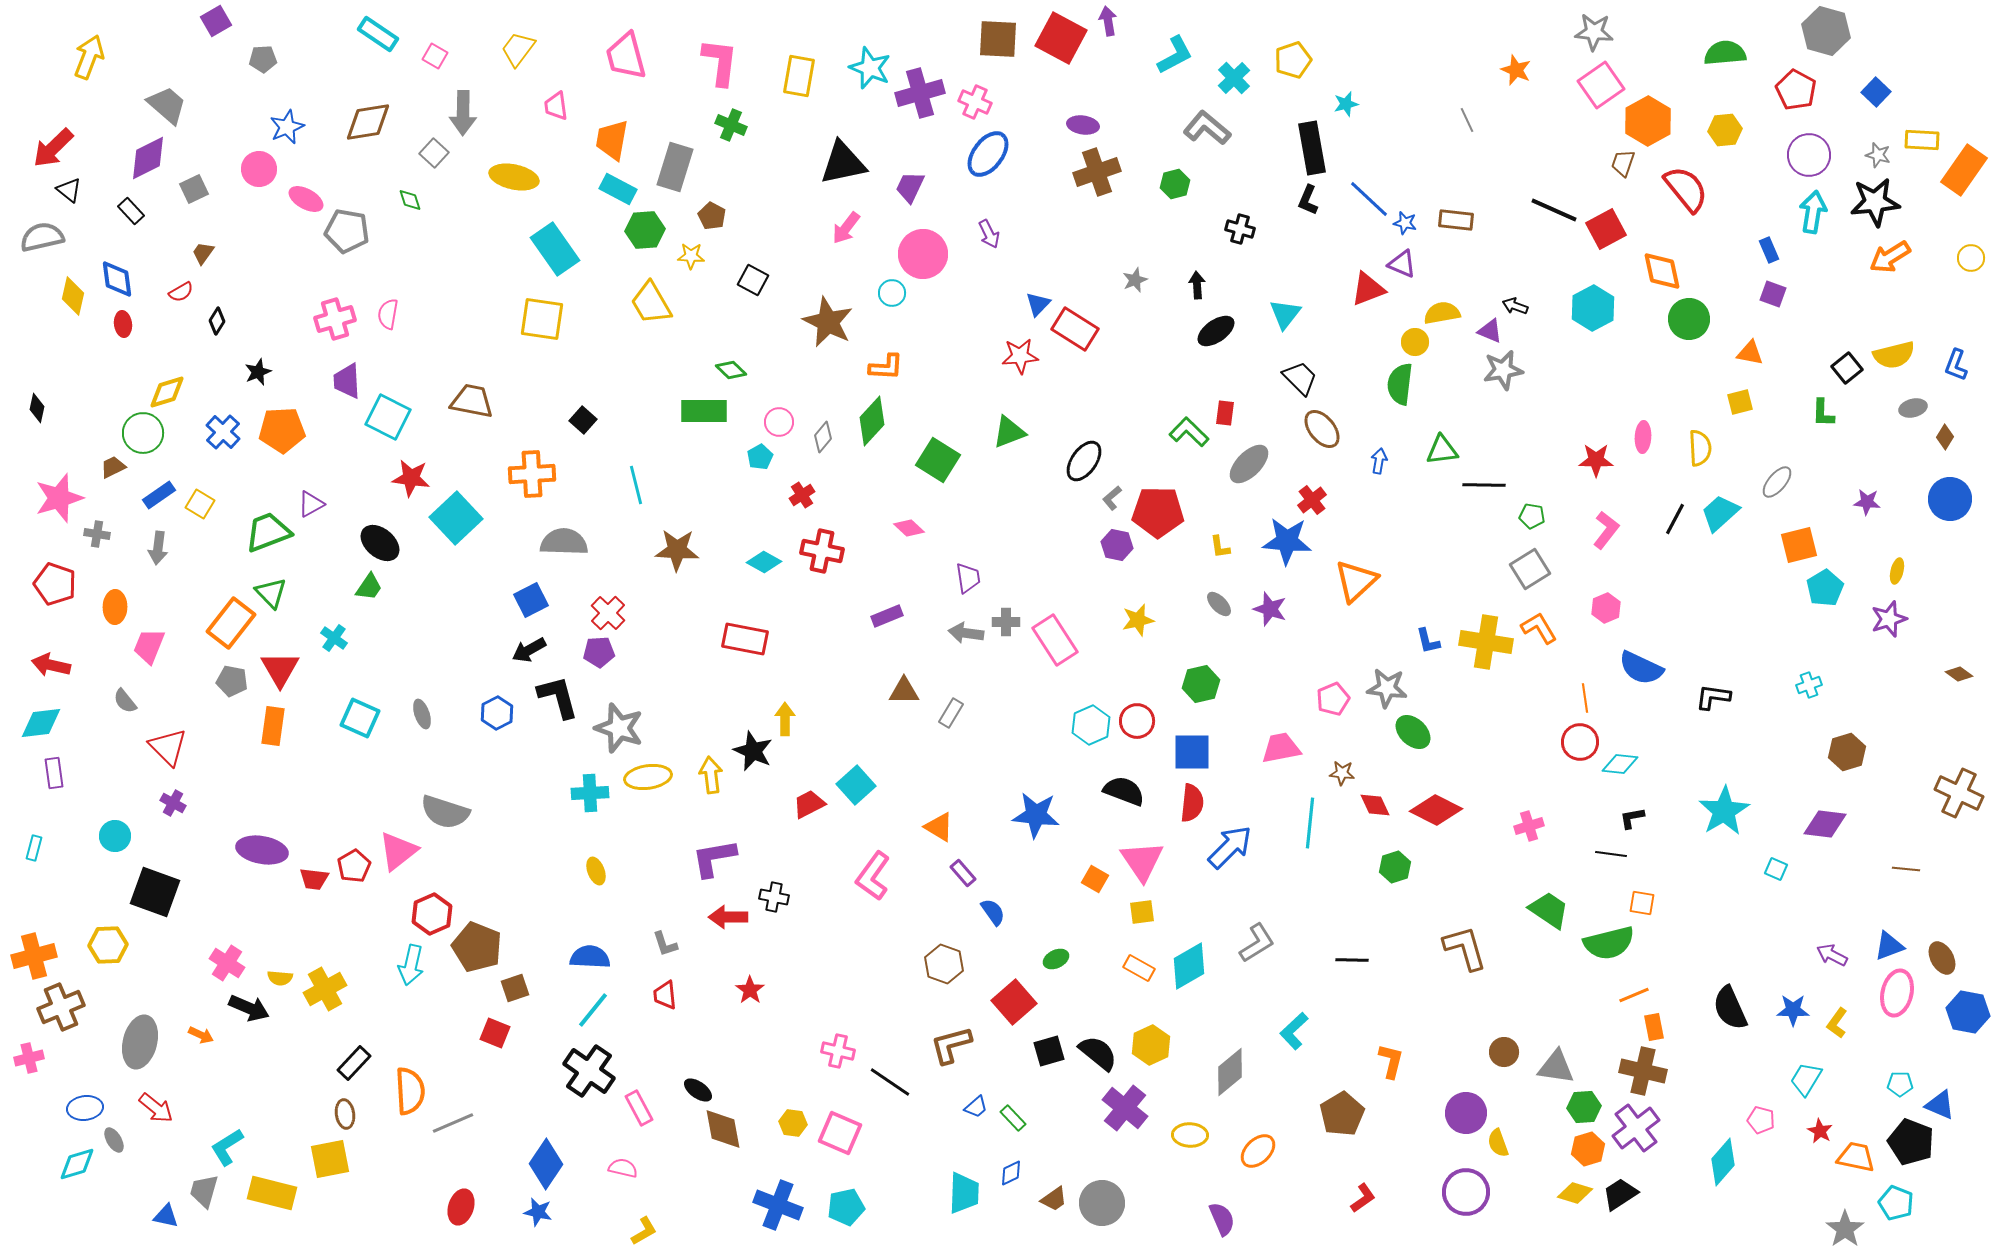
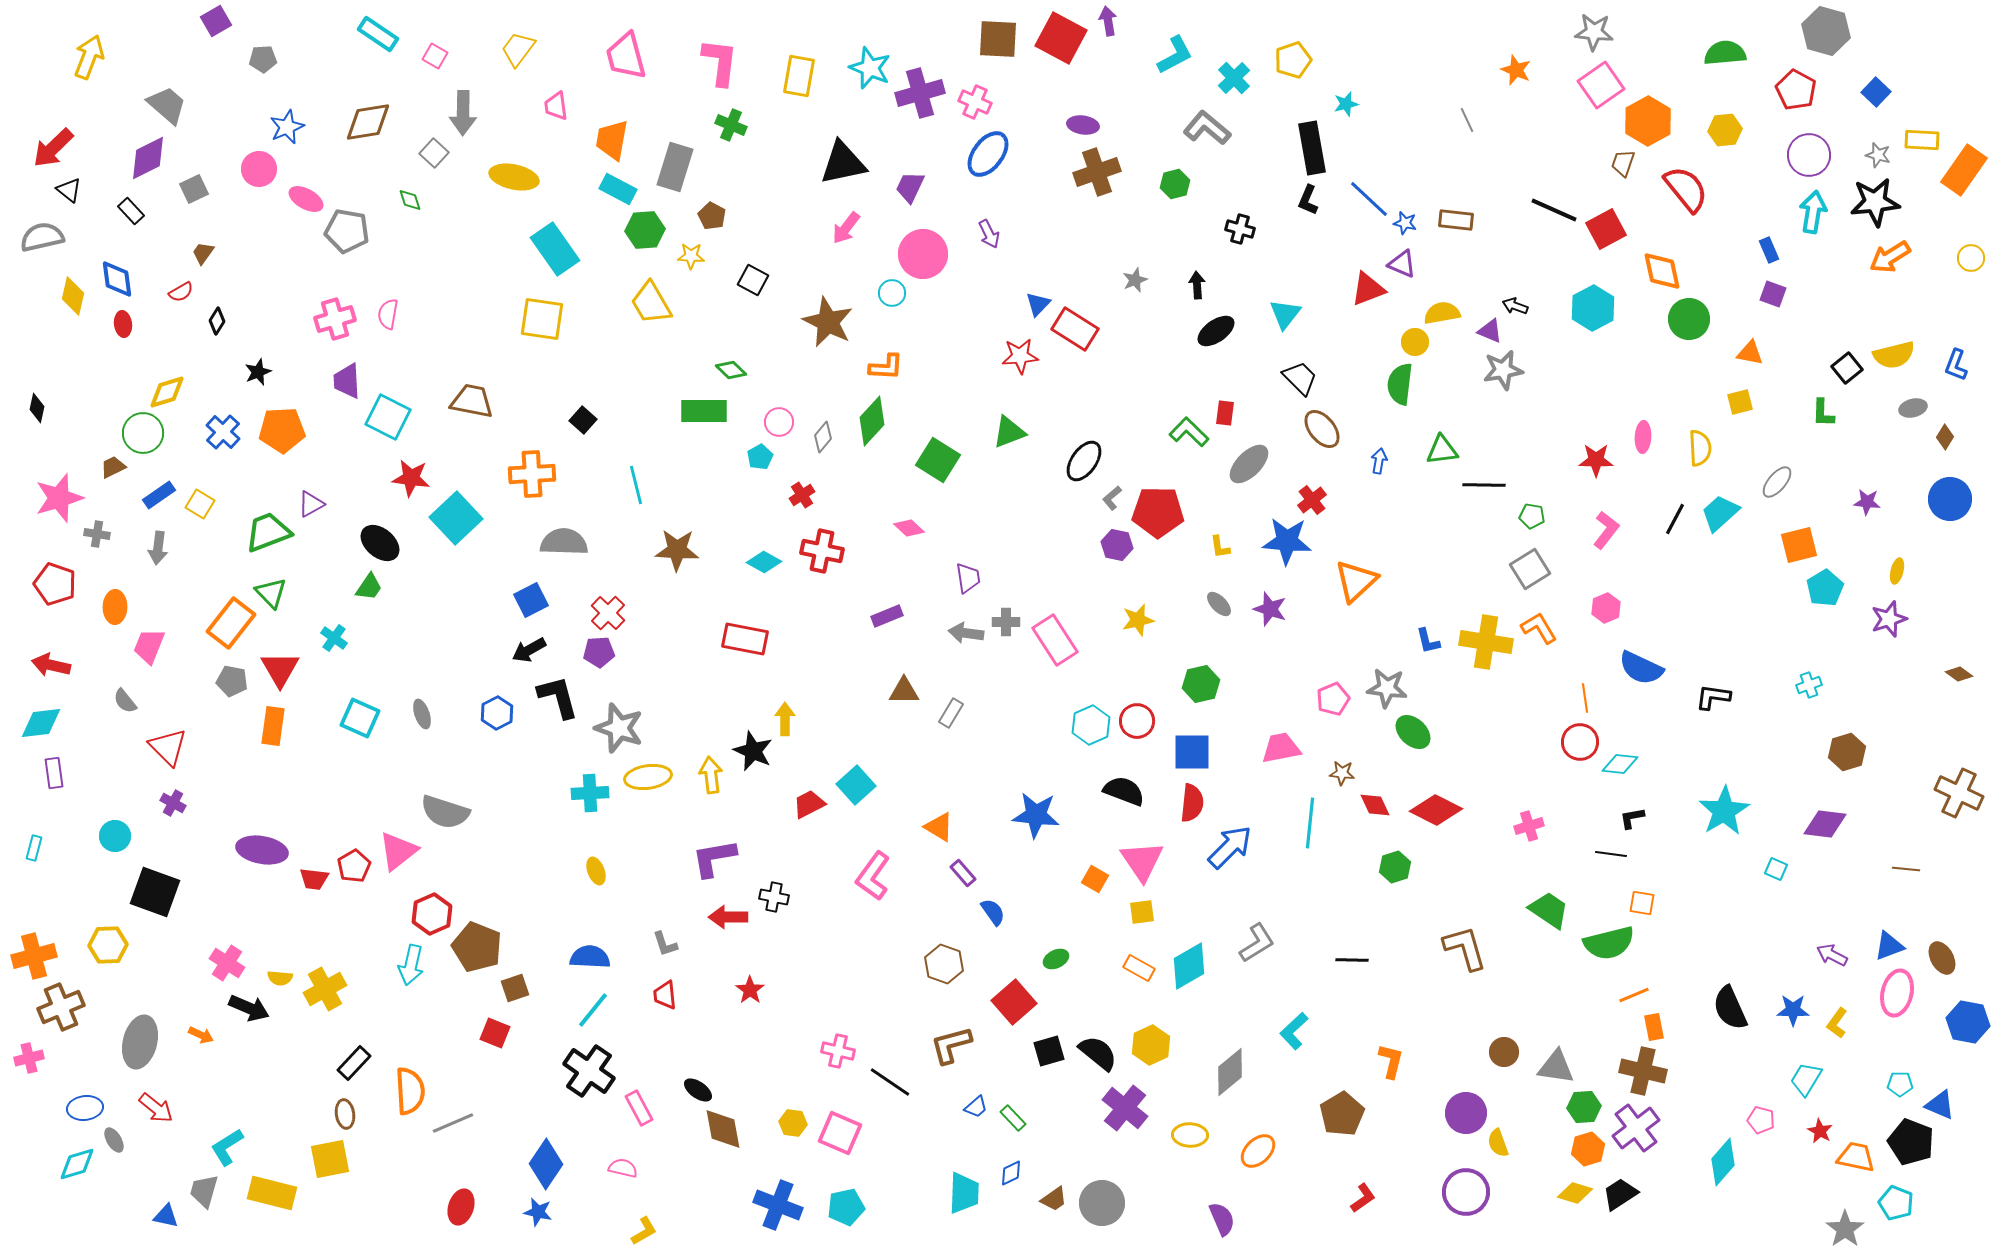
blue hexagon at (1968, 1012): moved 10 px down
